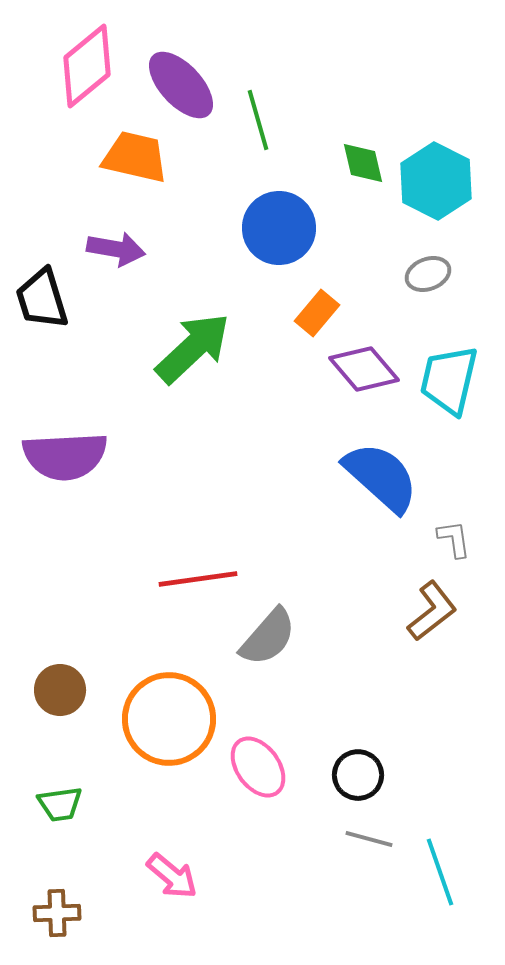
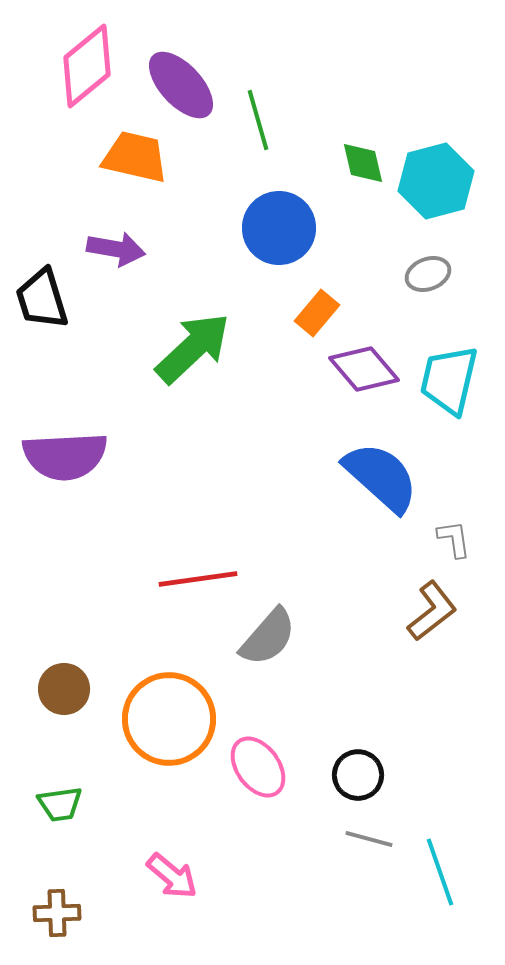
cyan hexagon: rotated 18 degrees clockwise
brown circle: moved 4 px right, 1 px up
